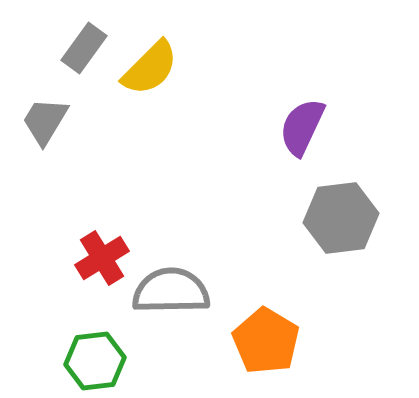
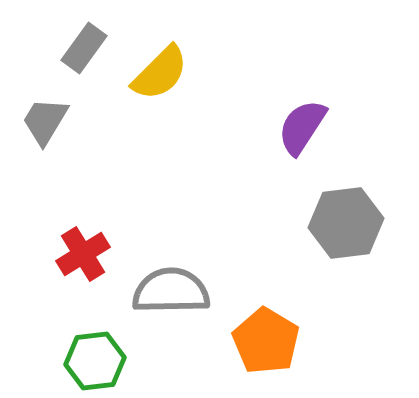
yellow semicircle: moved 10 px right, 5 px down
purple semicircle: rotated 8 degrees clockwise
gray hexagon: moved 5 px right, 5 px down
red cross: moved 19 px left, 4 px up
